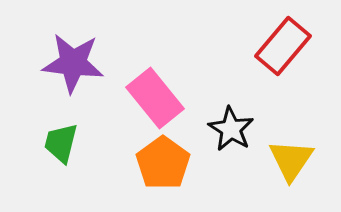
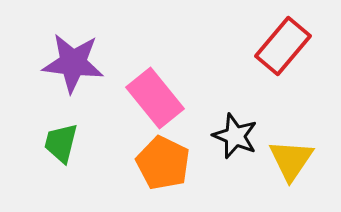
black star: moved 4 px right, 7 px down; rotated 9 degrees counterclockwise
orange pentagon: rotated 10 degrees counterclockwise
